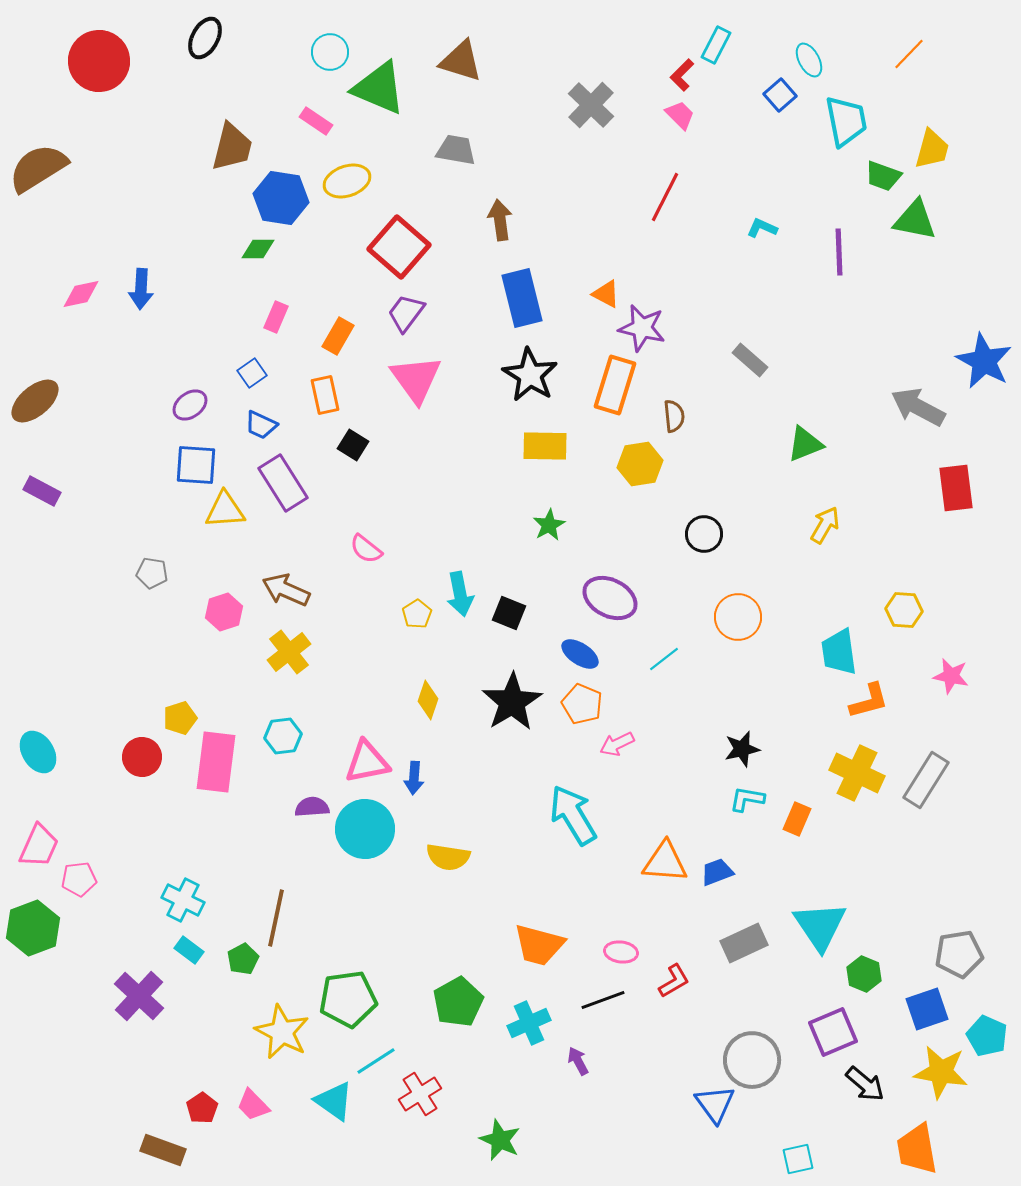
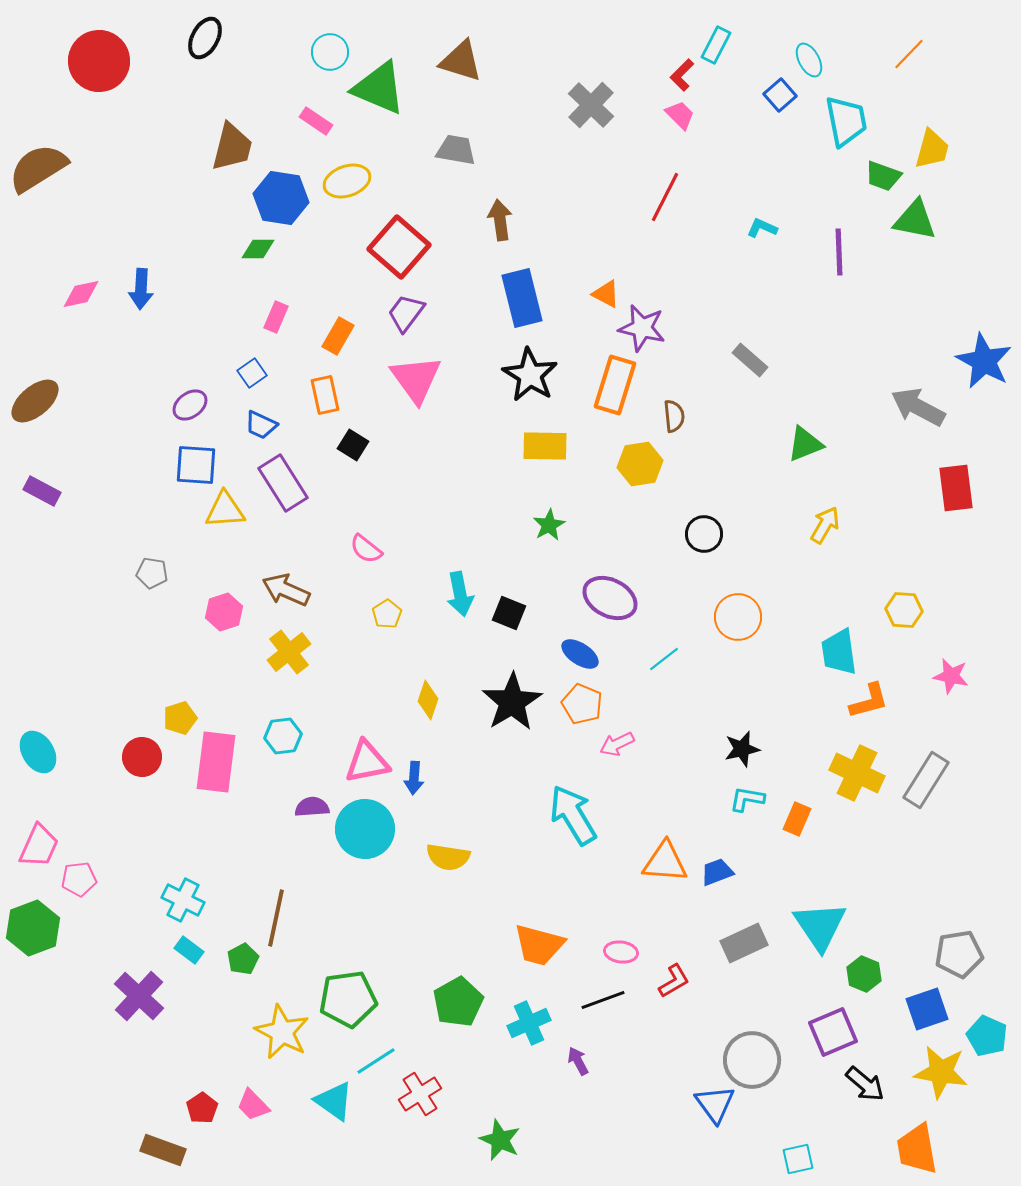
yellow pentagon at (417, 614): moved 30 px left
